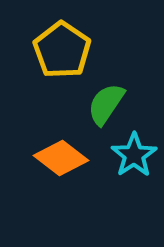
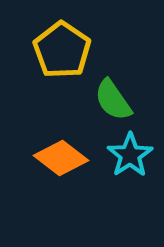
green semicircle: moved 7 px right, 4 px up; rotated 69 degrees counterclockwise
cyan star: moved 4 px left
